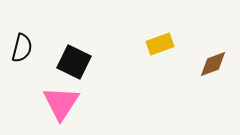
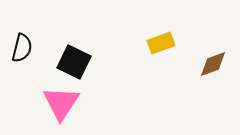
yellow rectangle: moved 1 px right, 1 px up
